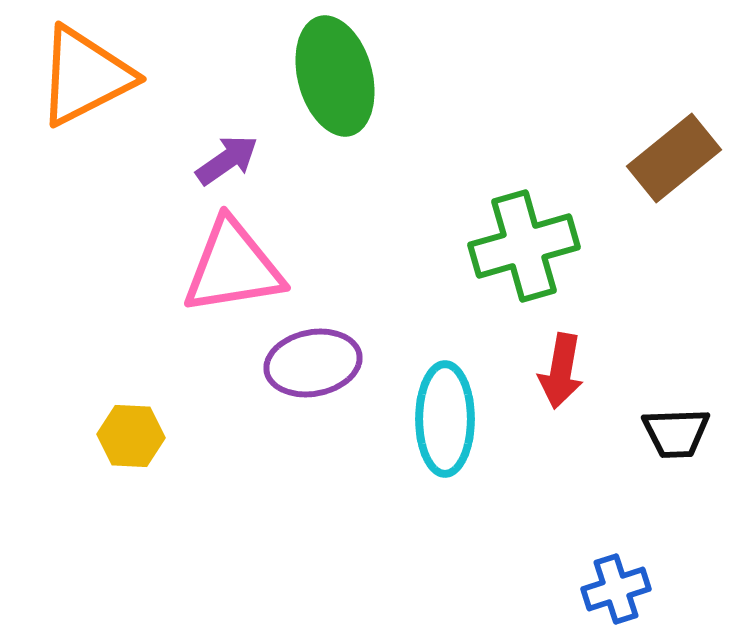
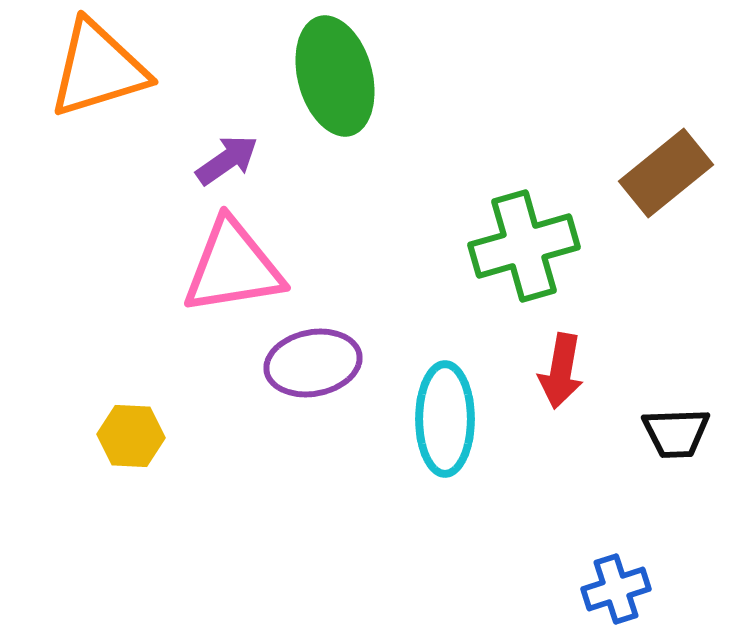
orange triangle: moved 13 px right, 7 px up; rotated 10 degrees clockwise
brown rectangle: moved 8 px left, 15 px down
